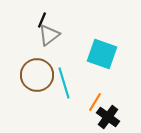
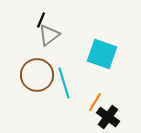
black line: moved 1 px left
